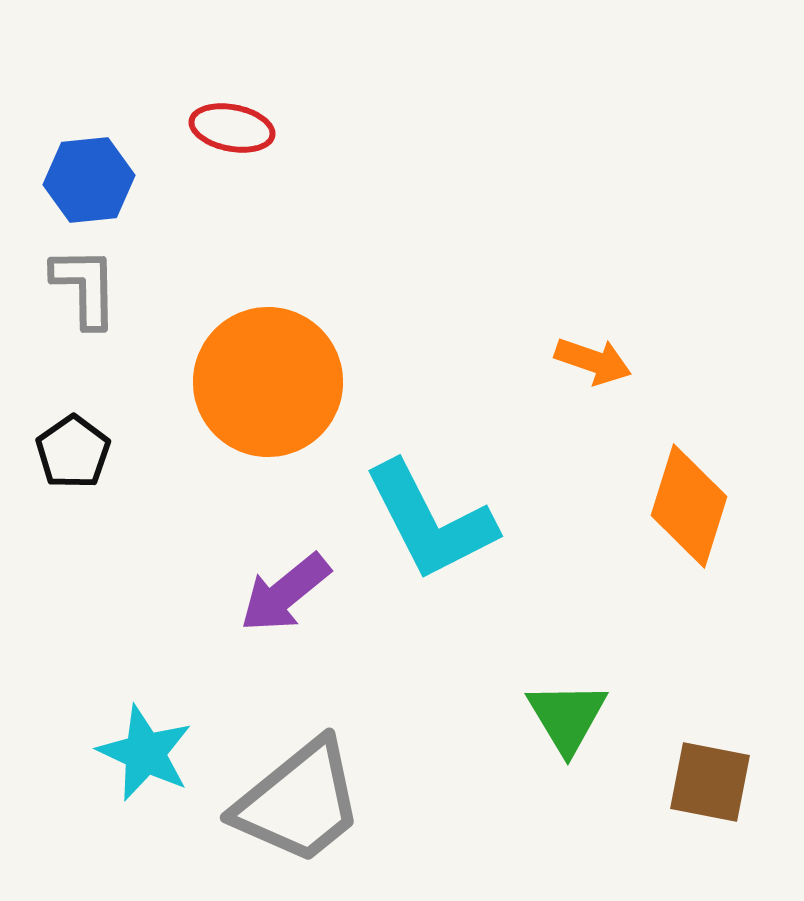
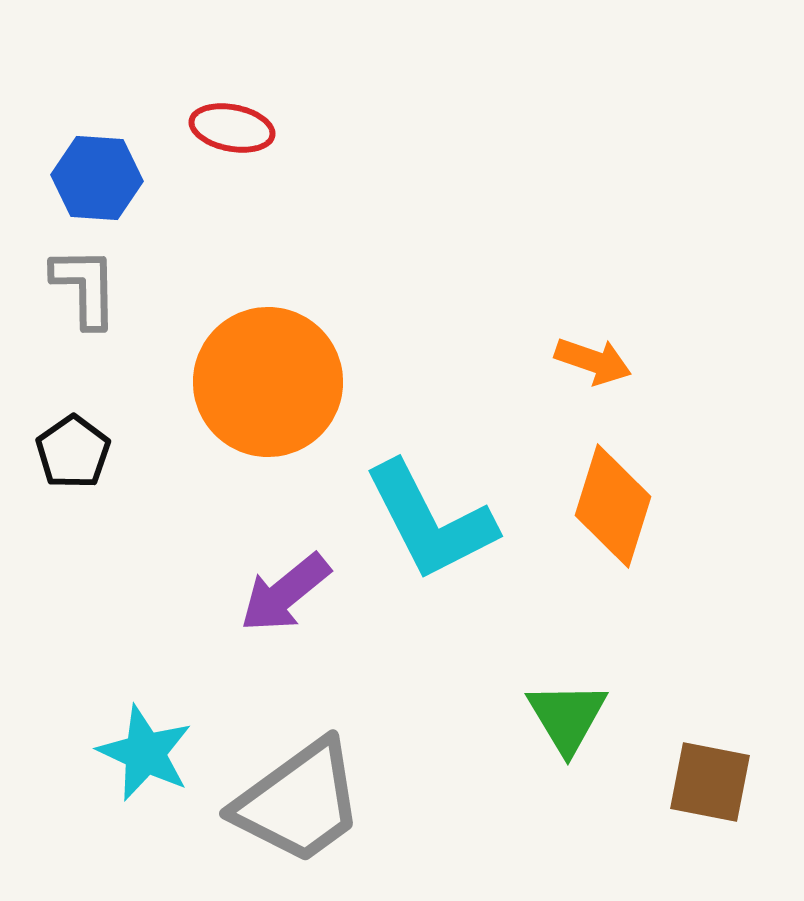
blue hexagon: moved 8 px right, 2 px up; rotated 10 degrees clockwise
orange diamond: moved 76 px left
gray trapezoid: rotated 3 degrees clockwise
